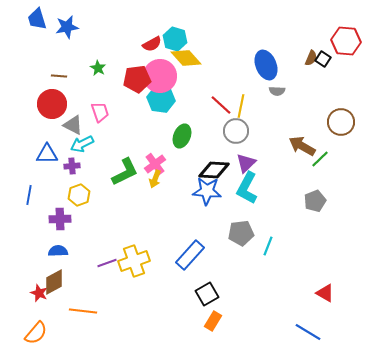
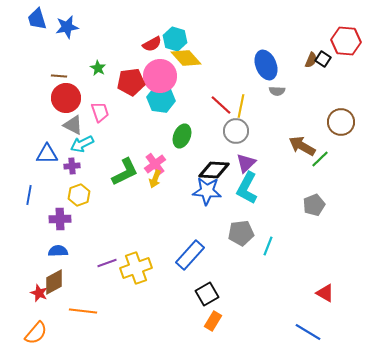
brown semicircle at (311, 58): moved 2 px down
red pentagon at (137, 79): moved 6 px left, 3 px down
red circle at (52, 104): moved 14 px right, 6 px up
gray pentagon at (315, 201): moved 1 px left, 4 px down
yellow cross at (134, 261): moved 2 px right, 7 px down
